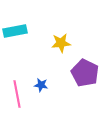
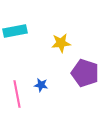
purple pentagon: rotated 8 degrees counterclockwise
